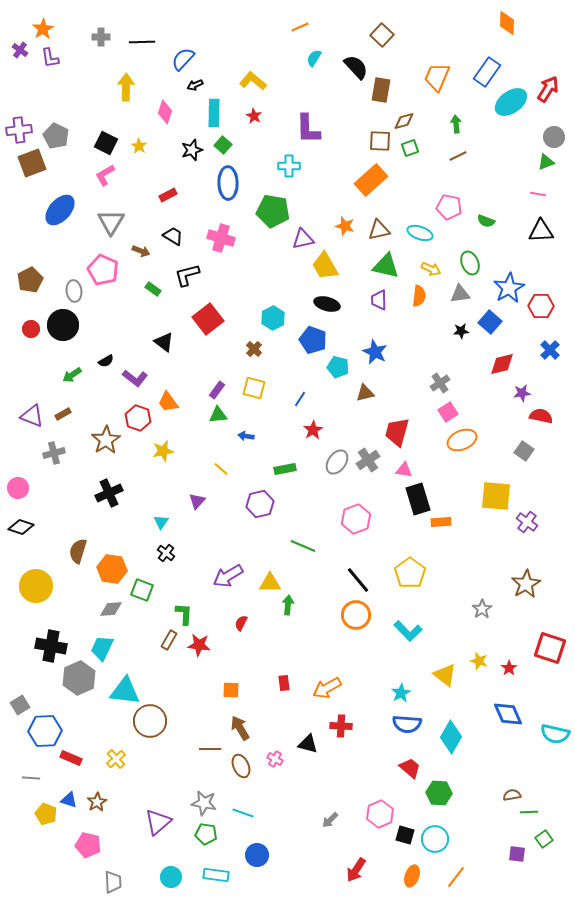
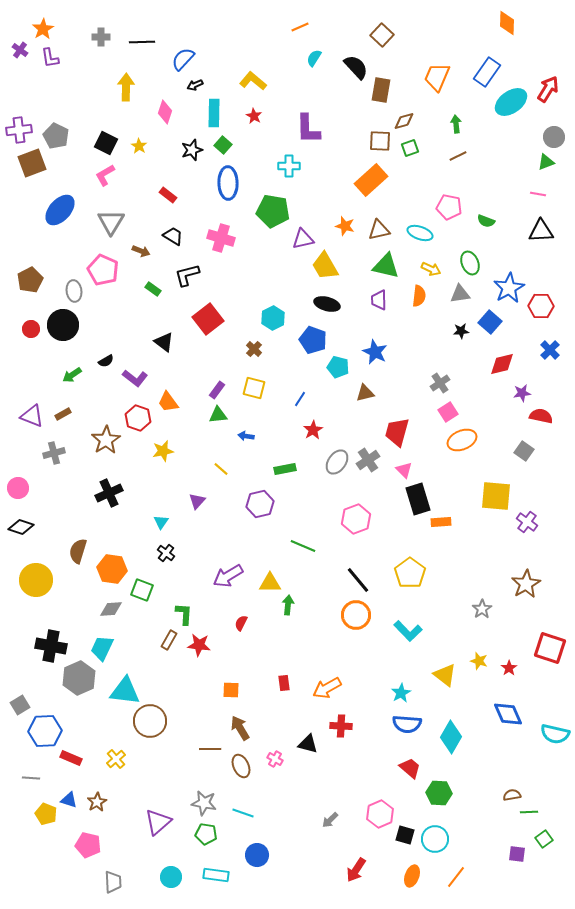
red rectangle at (168, 195): rotated 66 degrees clockwise
pink triangle at (404, 470): rotated 36 degrees clockwise
yellow circle at (36, 586): moved 6 px up
